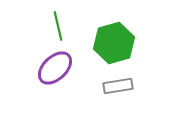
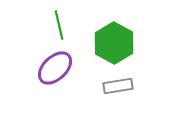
green line: moved 1 px right, 1 px up
green hexagon: rotated 15 degrees counterclockwise
